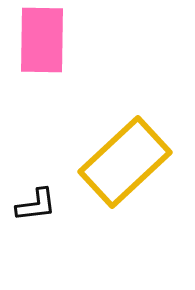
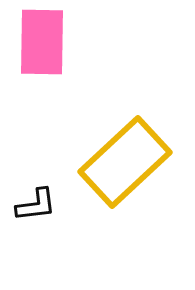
pink rectangle: moved 2 px down
